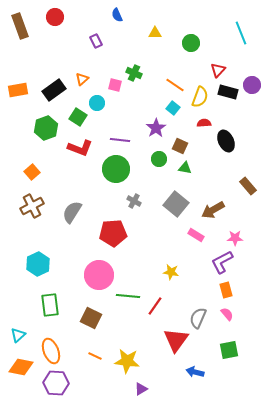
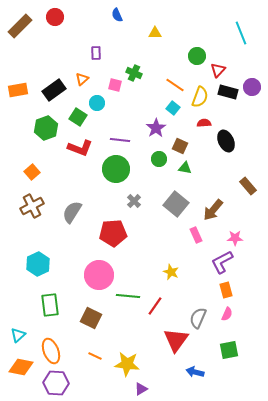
brown rectangle at (20, 26): rotated 65 degrees clockwise
purple rectangle at (96, 41): moved 12 px down; rotated 24 degrees clockwise
green circle at (191, 43): moved 6 px right, 13 px down
purple circle at (252, 85): moved 2 px down
gray cross at (134, 201): rotated 16 degrees clockwise
brown arrow at (213, 210): rotated 20 degrees counterclockwise
pink rectangle at (196, 235): rotated 35 degrees clockwise
yellow star at (171, 272): rotated 14 degrees clockwise
pink semicircle at (227, 314): rotated 64 degrees clockwise
yellow star at (127, 361): moved 3 px down
